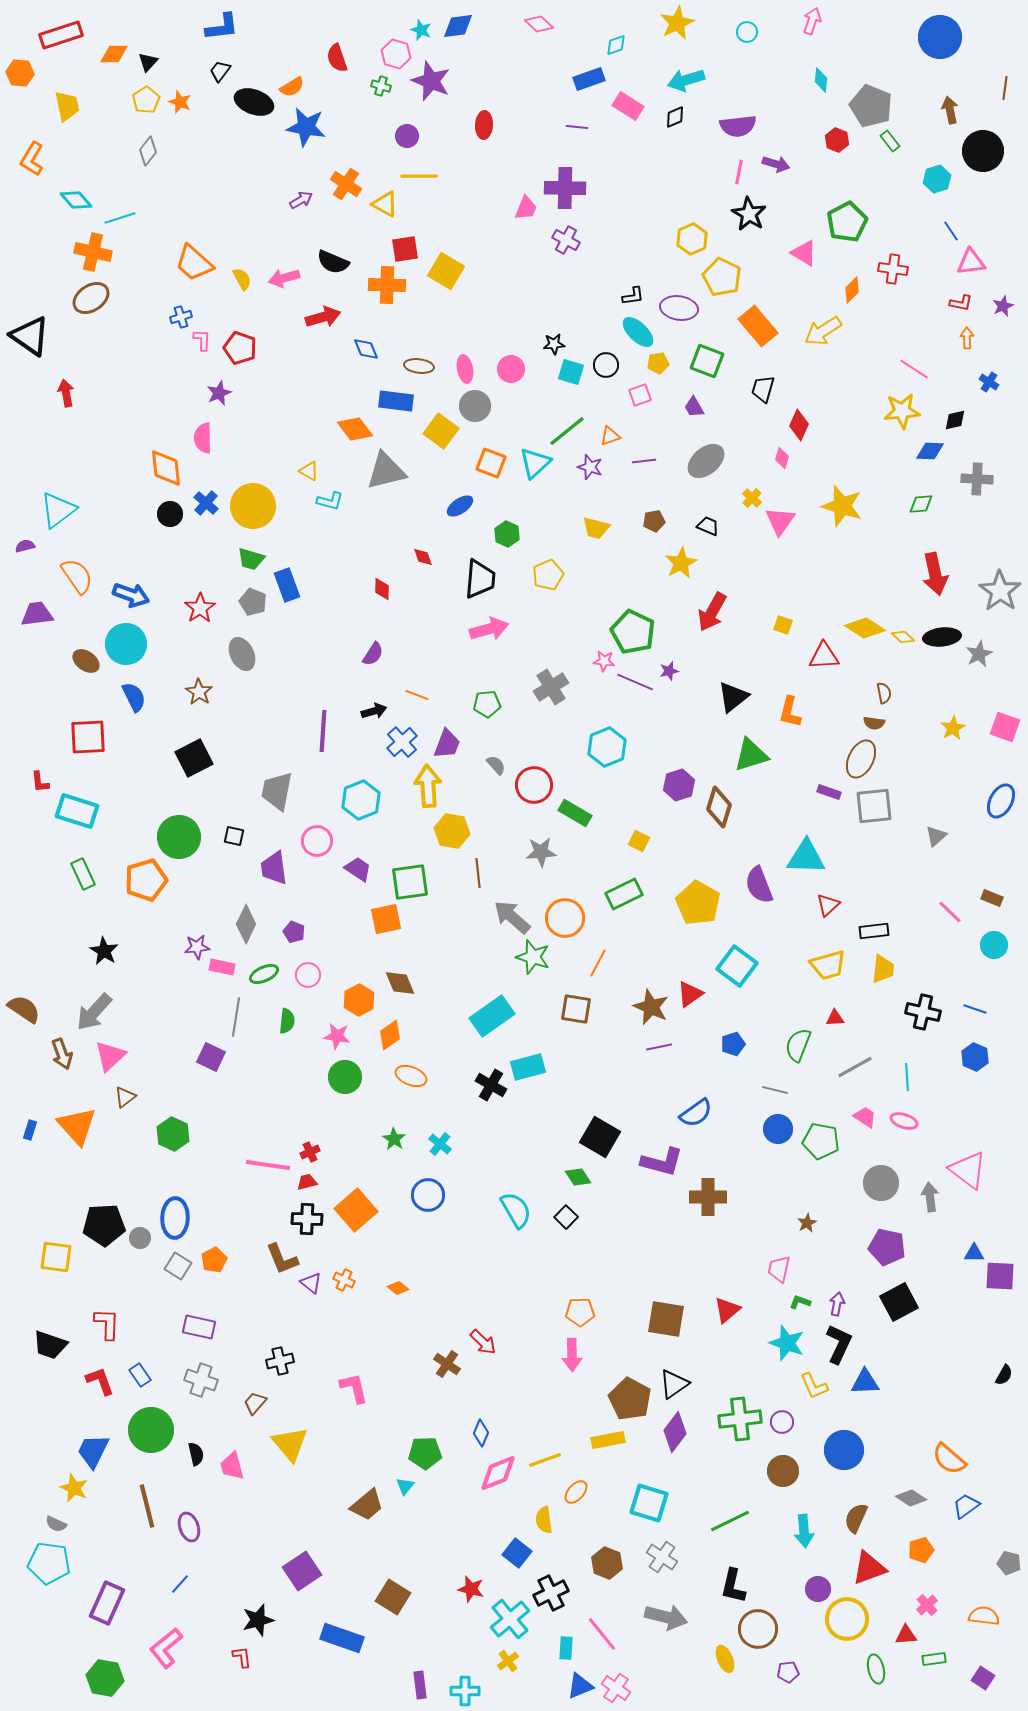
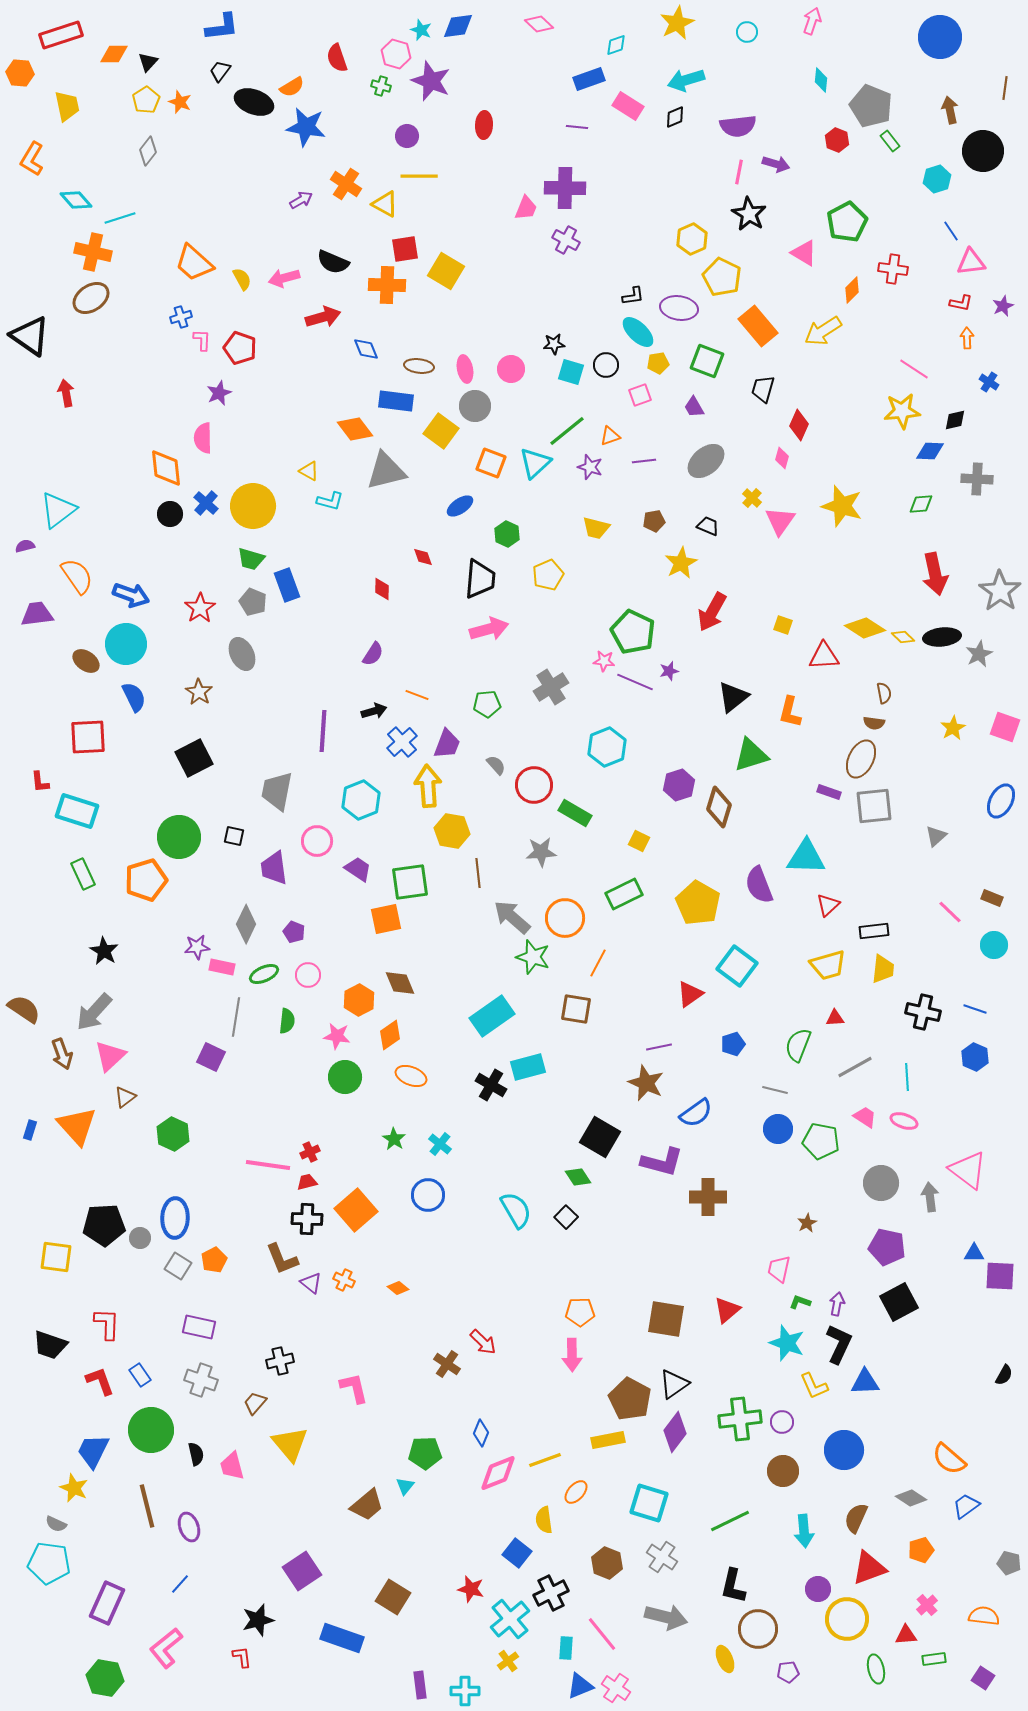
brown star at (651, 1007): moved 5 px left, 76 px down
